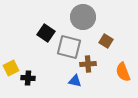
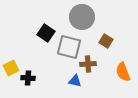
gray circle: moved 1 px left
